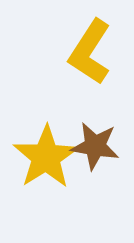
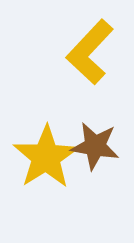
yellow L-shape: rotated 10 degrees clockwise
